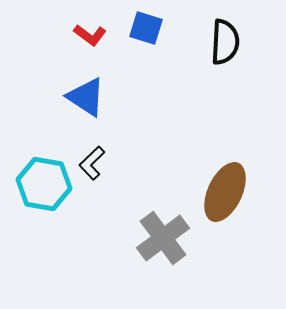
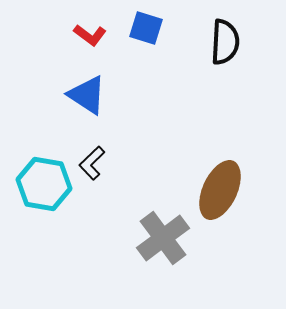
blue triangle: moved 1 px right, 2 px up
brown ellipse: moved 5 px left, 2 px up
